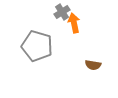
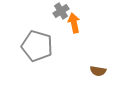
gray cross: moved 1 px left, 1 px up
brown semicircle: moved 5 px right, 6 px down
